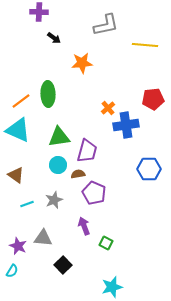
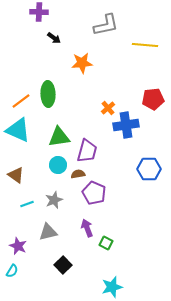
purple arrow: moved 3 px right, 2 px down
gray triangle: moved 5 px right, 6 px up; rotated 18 degrees counterclockwise
